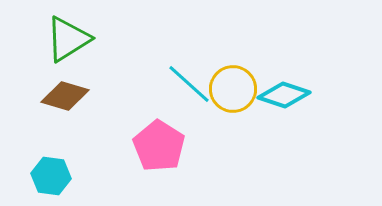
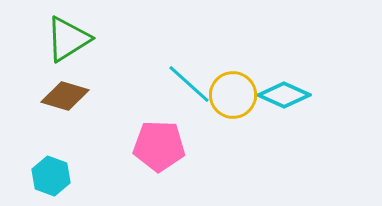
yellow circle: moved 6 px down
cyan diamond: rotated 6 degrees clockwise
pink pentagon: rotated 30 degrees counterclockwise
cyan hexagon: rotated 12 degrees clockwise
